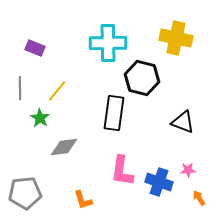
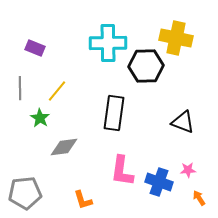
black hexagon: moved 4 px right, 12 px up; rotated 16 degrees counterclockwise
